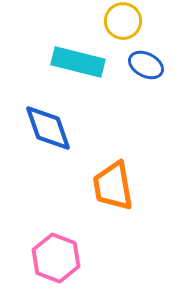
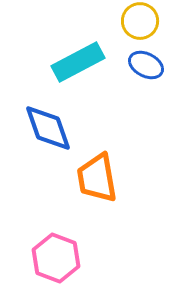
yellow circle: moved 17 px right
cyan rectangle: rotated 42 degrees counterclockwise
orange trapezoid: moved 16 px left, 8 px up
